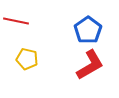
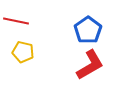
yellow pentagon: moved 4 px left, 7 px up
